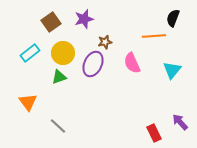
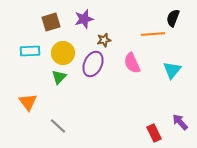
brown square: rotated 18 degrees clockwise
orange line: moved 1 px left, 2 px up
brown star: moved 1 px left, 2 px up
cyan rectangle: moved 2 px up; rotated 36 degrees clockwise
green triangle: rotated 28 degrees counterclockwise
